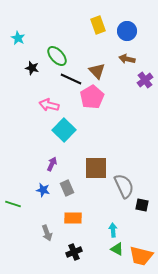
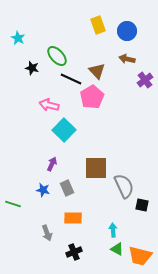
orange trapezoid: moved 1 px left
